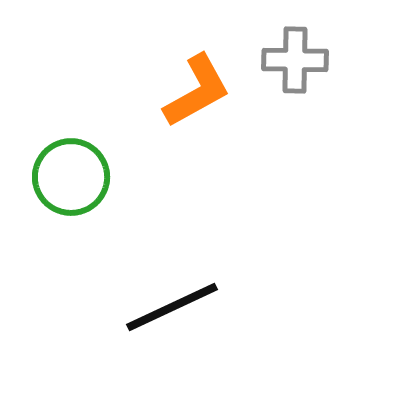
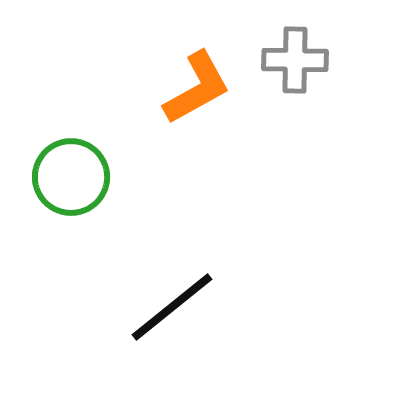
orange L-shape: moved 3 px up
black line: rotated 14 degrees counterclockwise
